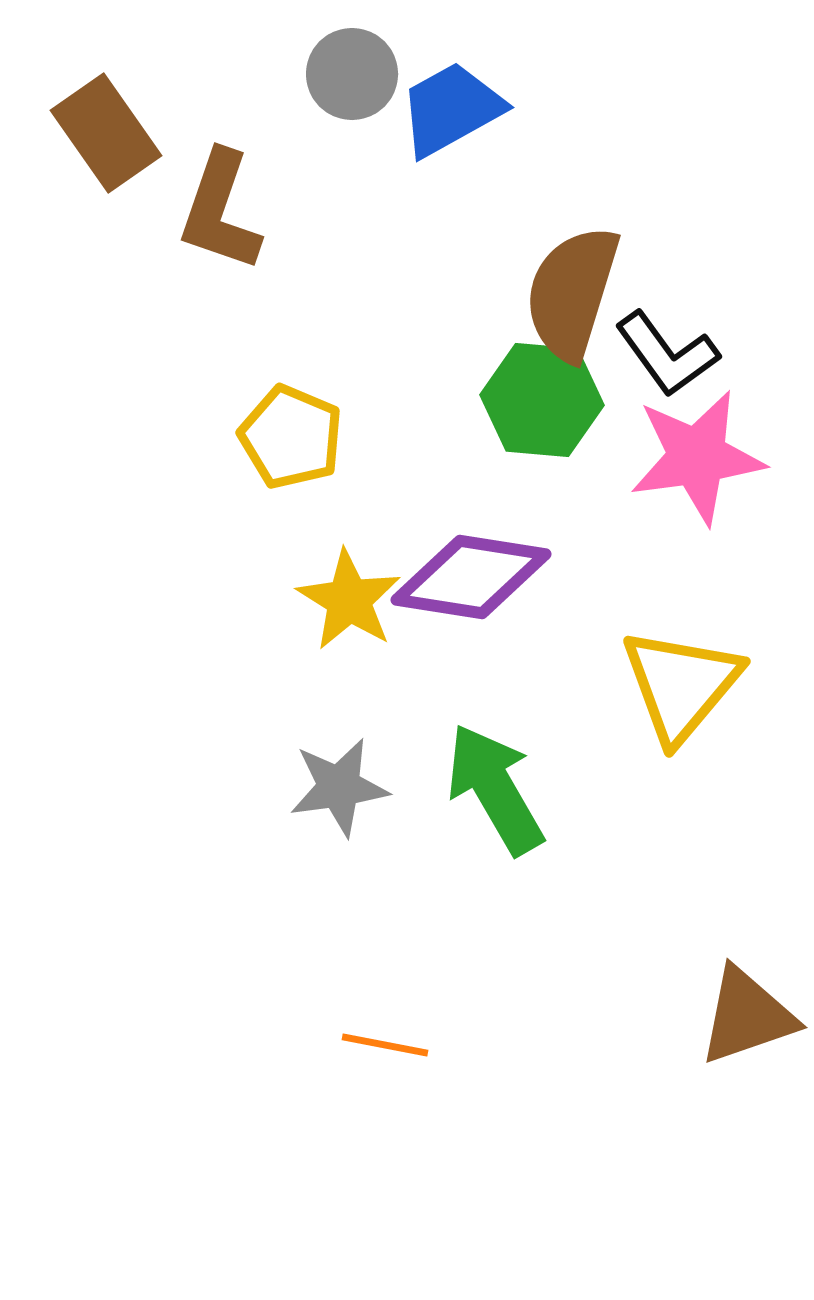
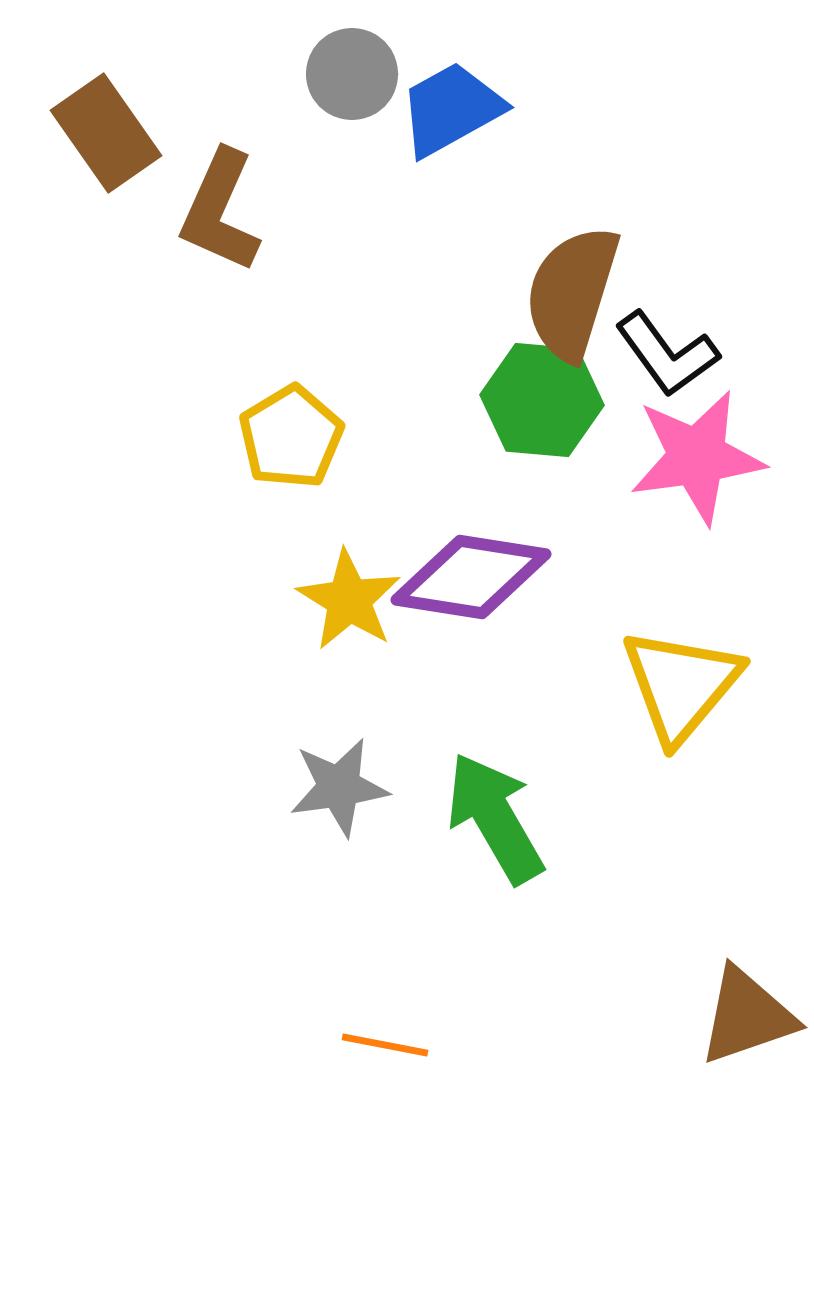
brown L-shape: rotated 5 degrees clockwise
yellow pentagon: rotated 18 degrees clockwise
green arrow: moved 29 px down
